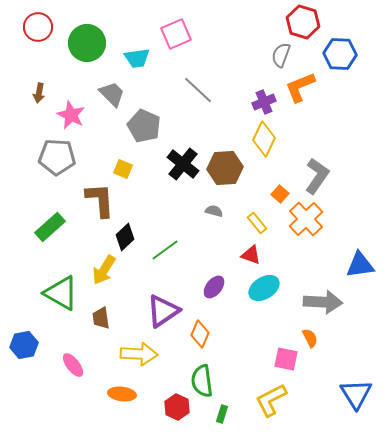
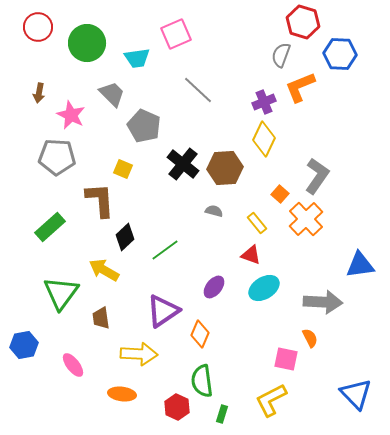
yellow arrow at (104, 270): rotated 88 degrees clockwise
green triangle at (61, 293): rotated 36 degrees clockwise
blue triangle at (356, 394): rotated 12 degrees counterclockwise
